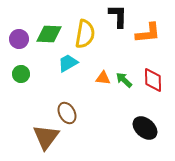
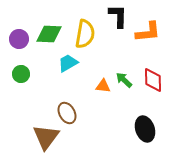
orange L-shape: moved 1 px up
orange triangle: moved 8 px down
black ellipse: moved 1 px down; rotated 30 degrees clockwise
